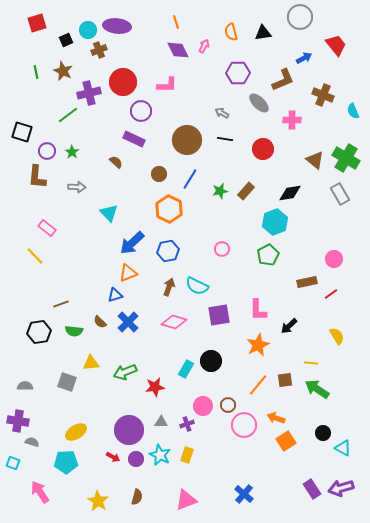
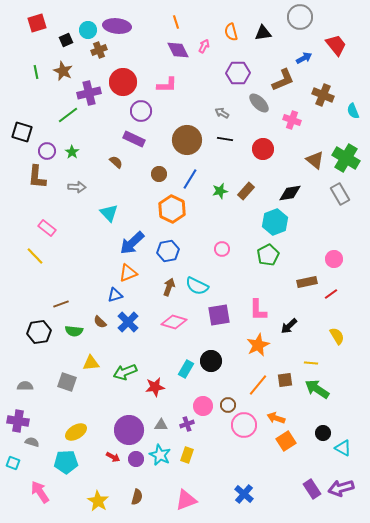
pink cross at (292, 120): rotated 18 degrees clockwise
orange hexagon at (169, 209): moved 3 px right
gray triangle at (161, 422): moved 3 px down
